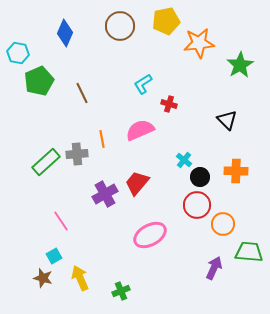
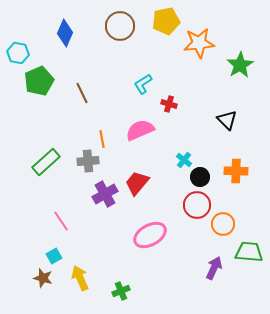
gray cross: moved 11 px right, 7 px down
